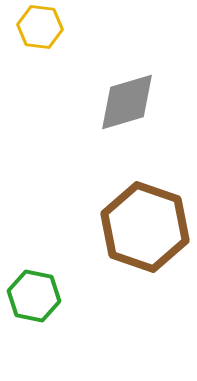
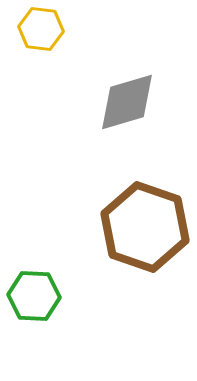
yellow hexagon: moved 1 px right, 2 px down
green hexagon: rotated 9 degrees counterclockwise
